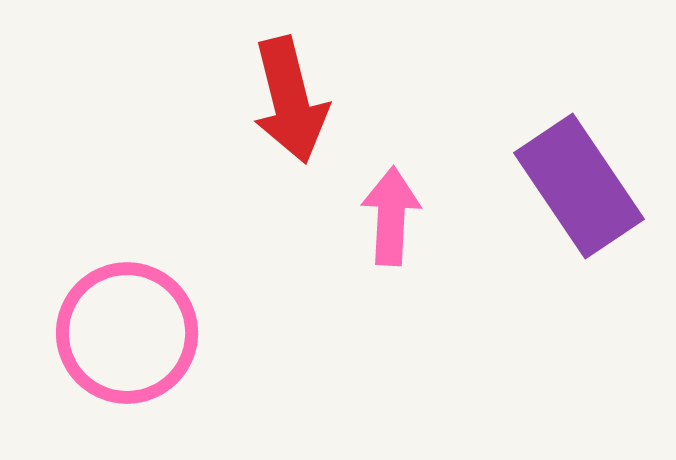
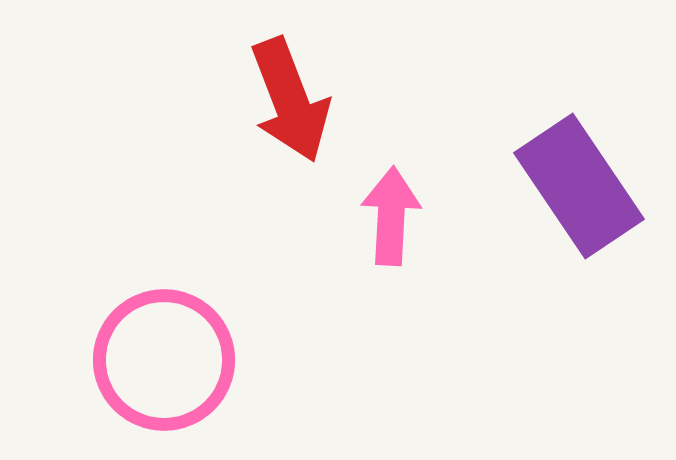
red arrow: rotated 7 degrees counterclockwise
pink circle: moved 37 px right, 27 px down
